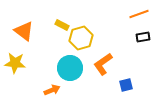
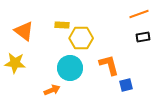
yellow rectangle: rotated 24 degrees counterclockwise
yellow hexagon: rotated 15 degrees clockwise
orange L-shape: moved 6 px right, 1 px down; rotated 110 degrees clockwise
